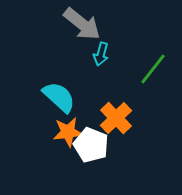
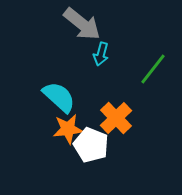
orange star: moved 3 px up
